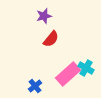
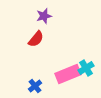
red semicircle: moved 15 px left
cyan cross: rotated 28 degrees clockwise
pink rectangle: rotated 20 degrees clockwise
